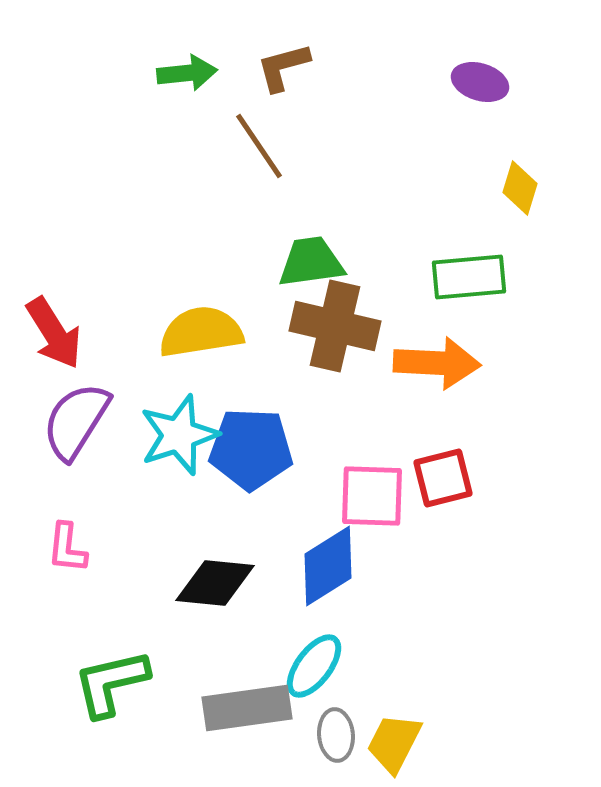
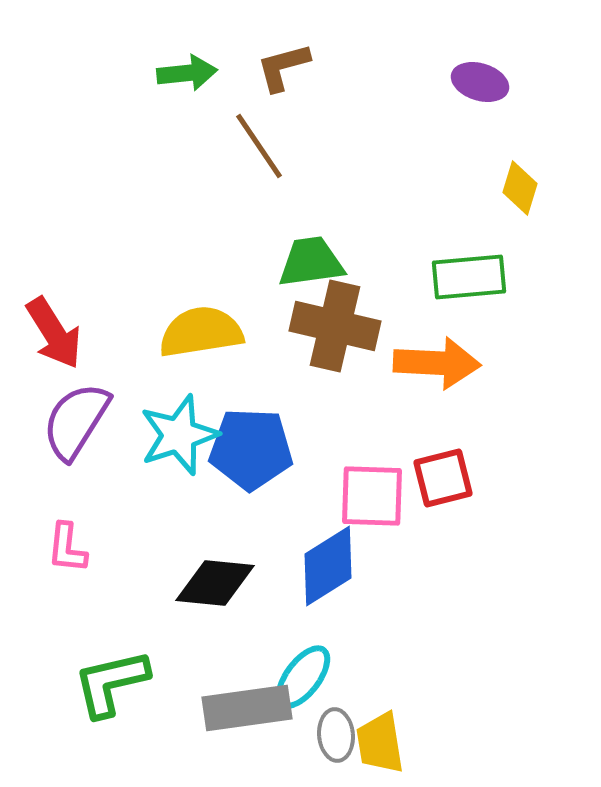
cyan ellipse: moved 11 px left, 11 px down
yellow trapezoid: moved 14 px left; rotated 36 degrees counterclockwise
